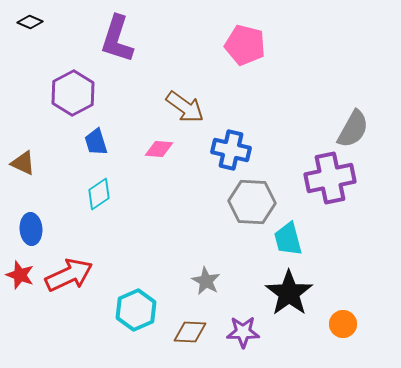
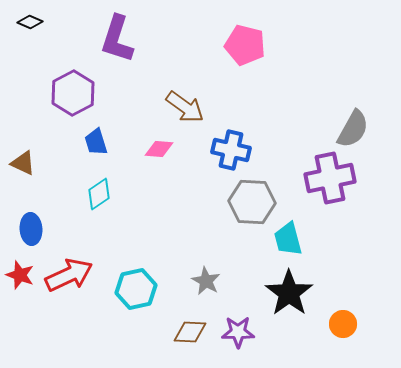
cyan hexagon: moved 21 px up; rotated 12 degrees clockwise
purple star: moved 5 px left
